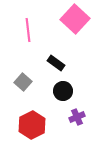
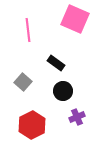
pink square: rotated 20 degrees counterclockwise
